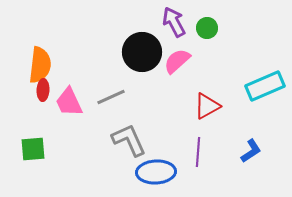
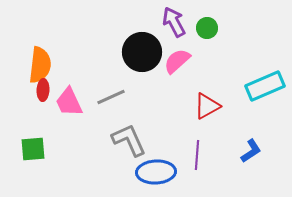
purple line: moved 1 px left, 3 px down
